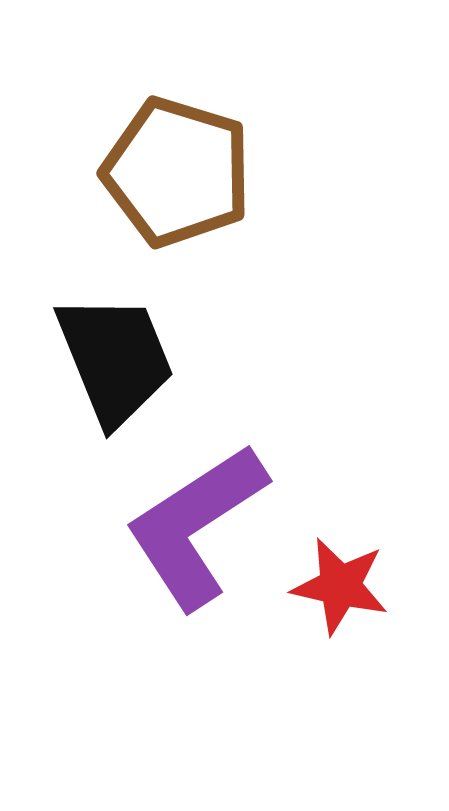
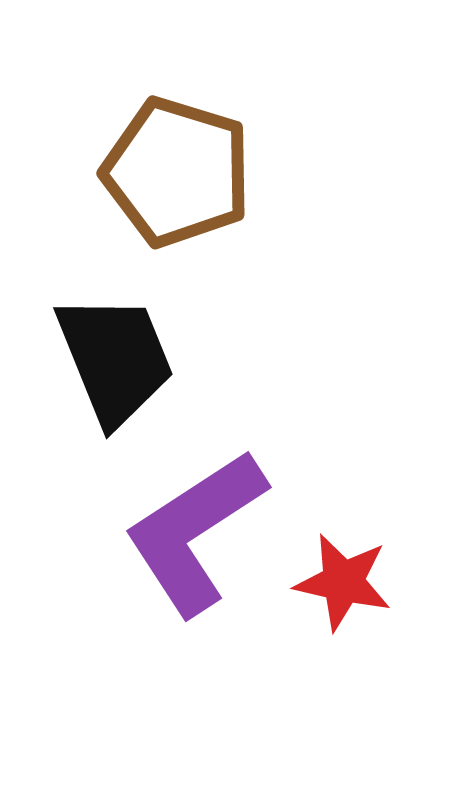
purple L-shape: moved 1 px left, 6 px down
red star: moved 3 px right, 4 px up
